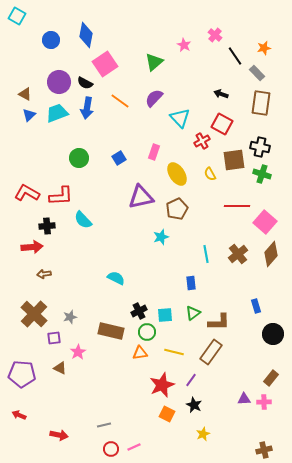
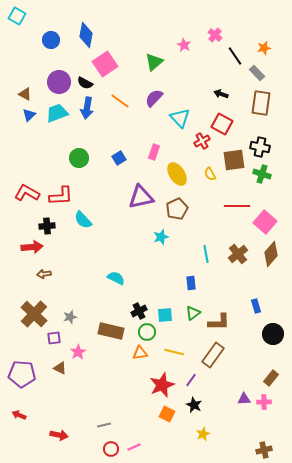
brown rectangle at (211, 352): moved 2 px right, 3 px down
